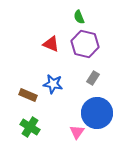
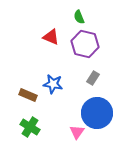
red triangle: moved 7 px up
